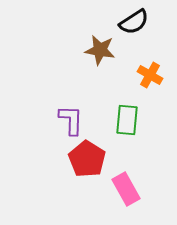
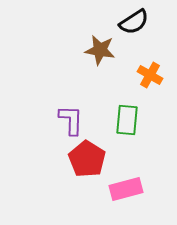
pink rectangle: rotated 76 degrees counterclockwise
